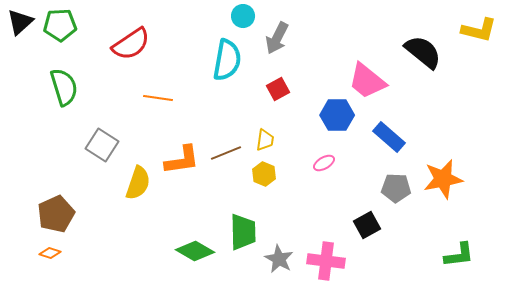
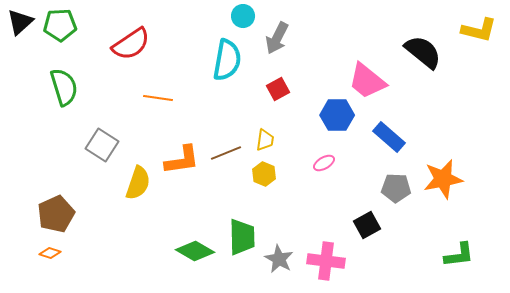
green trapezoid: moved 1 px left, 5 px down
